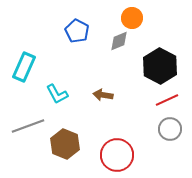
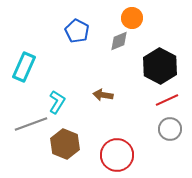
cyan L-shape: moved 8 px down; rotated 120 degrees counterclockwise
gray line: moved 3 px right, 2 px up
